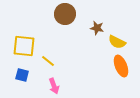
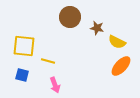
brown circle: moved 5 px right, 3 px down
yellow line: rotated 24 degrees counterclockwise
orange ellipse: rotated 65 degrees clockwise
pink arrow: moved 1 px right, 1 px up
